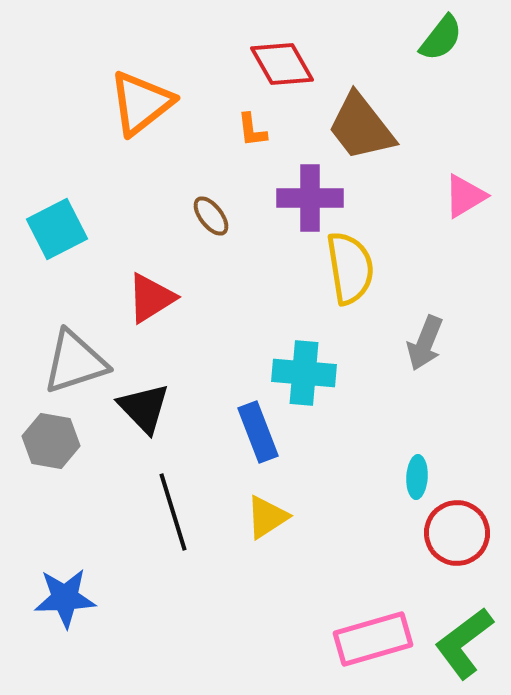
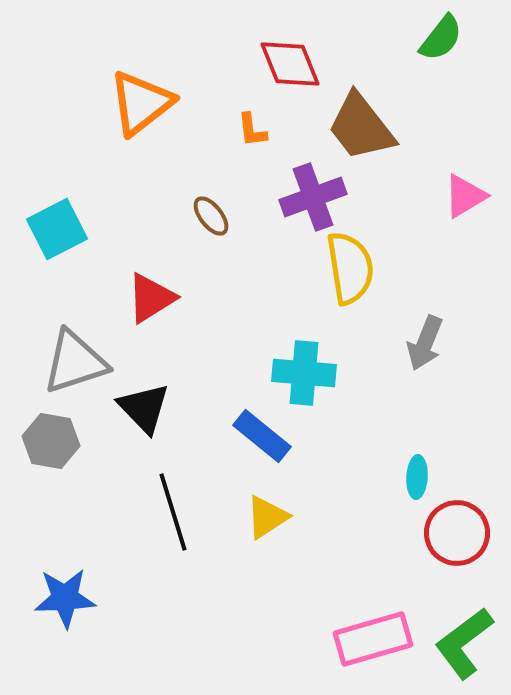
red diamond: moved 8 px right; rotated 8 degrees clockwise
purple cross: moved 3 px right, 1 px up; rotated 20 degrees counterclockwise
blue rectangle: moved 4 px right, 4 px down; rotated 30 degrees counterclockwise
